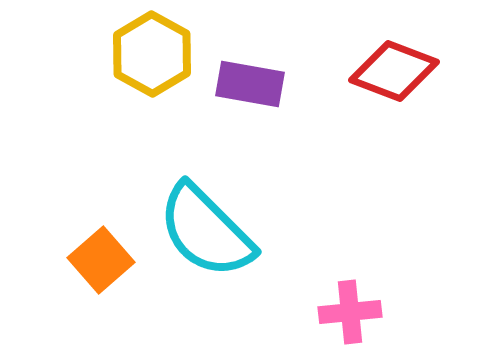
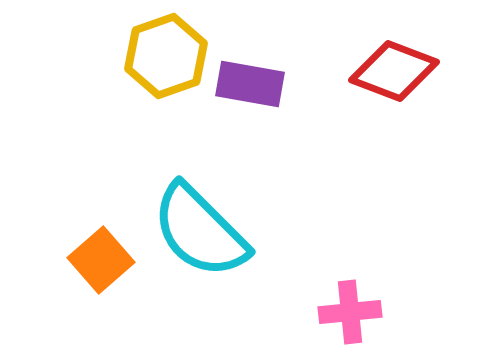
yellow hexagon: moved 14 px right, 2 px down; rotated 12 degrees clockwise
cyan semicircle: moved 6 px left
